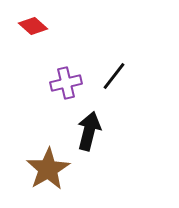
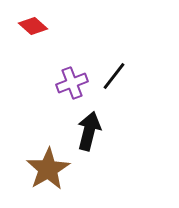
purple cross: moved 6 px right; rotated 8 degrees counterclockwise
